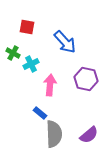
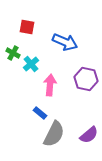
blue arrow: rotated 25 degrees counterclockwise
cyan cross: rotated 14 degrees counterclockwise
gray semicircle: rotated 28 degrees clockwise
